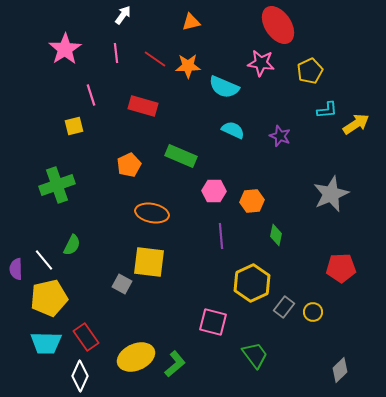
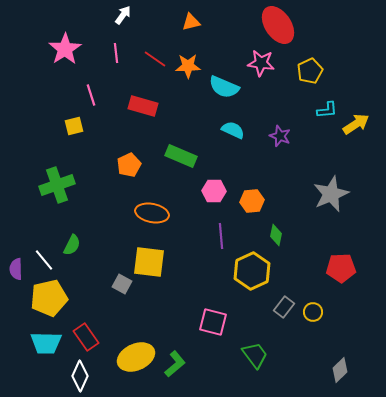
yellow hexagon at (252, 283): moved 12 px up
